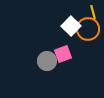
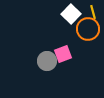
white square: moved 12 px up
